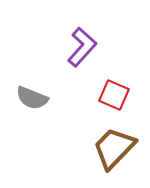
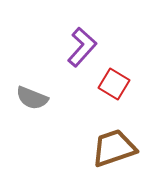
red square: moved 11 px up; rotated 8 degrees clockwise
brown trapezoid: rotated 27 degrees clockwise
